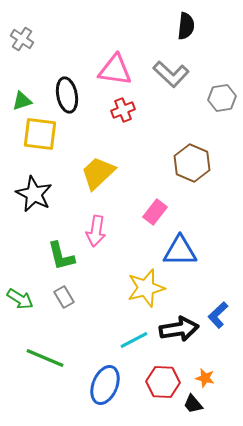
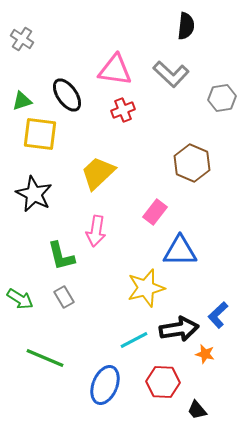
black ellipse: rotated 24 degrees counterclockwise
orange star: moved 24 px up
black trapezoid: moved 4 px right, 6 px down
